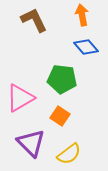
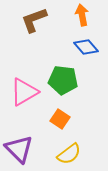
brown L-shape: rotated 84 degrees counterclockwise
green pentagon: moved 1 px right, 1 px down
pink triangle: moved 4 px right, 6 px up
orange square: moved 3 px down
purple triangle: moved 12 px left, 6 px down
